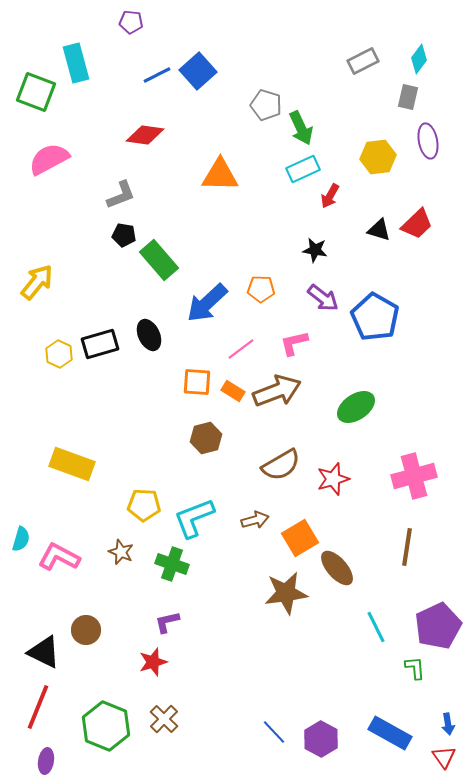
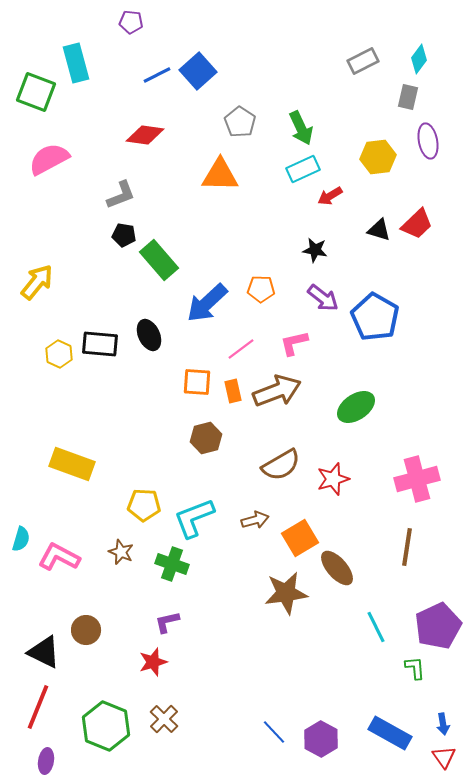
gray pentagon at (266, 105): moved 26 px left, 17 px down; rotated 16 degrees clockwise
red arrow at (330, 196): rotated 30 degrees clockwise
black rectangle at (100, 344): rotated 21 degrees clockwise
orange rectangle at (233, 391): rotated 45 degrees clockwise
pink cross at (414, 476): moved 3 px right, 3 px down
blue arrow at (448, 724): moved 5 px left
